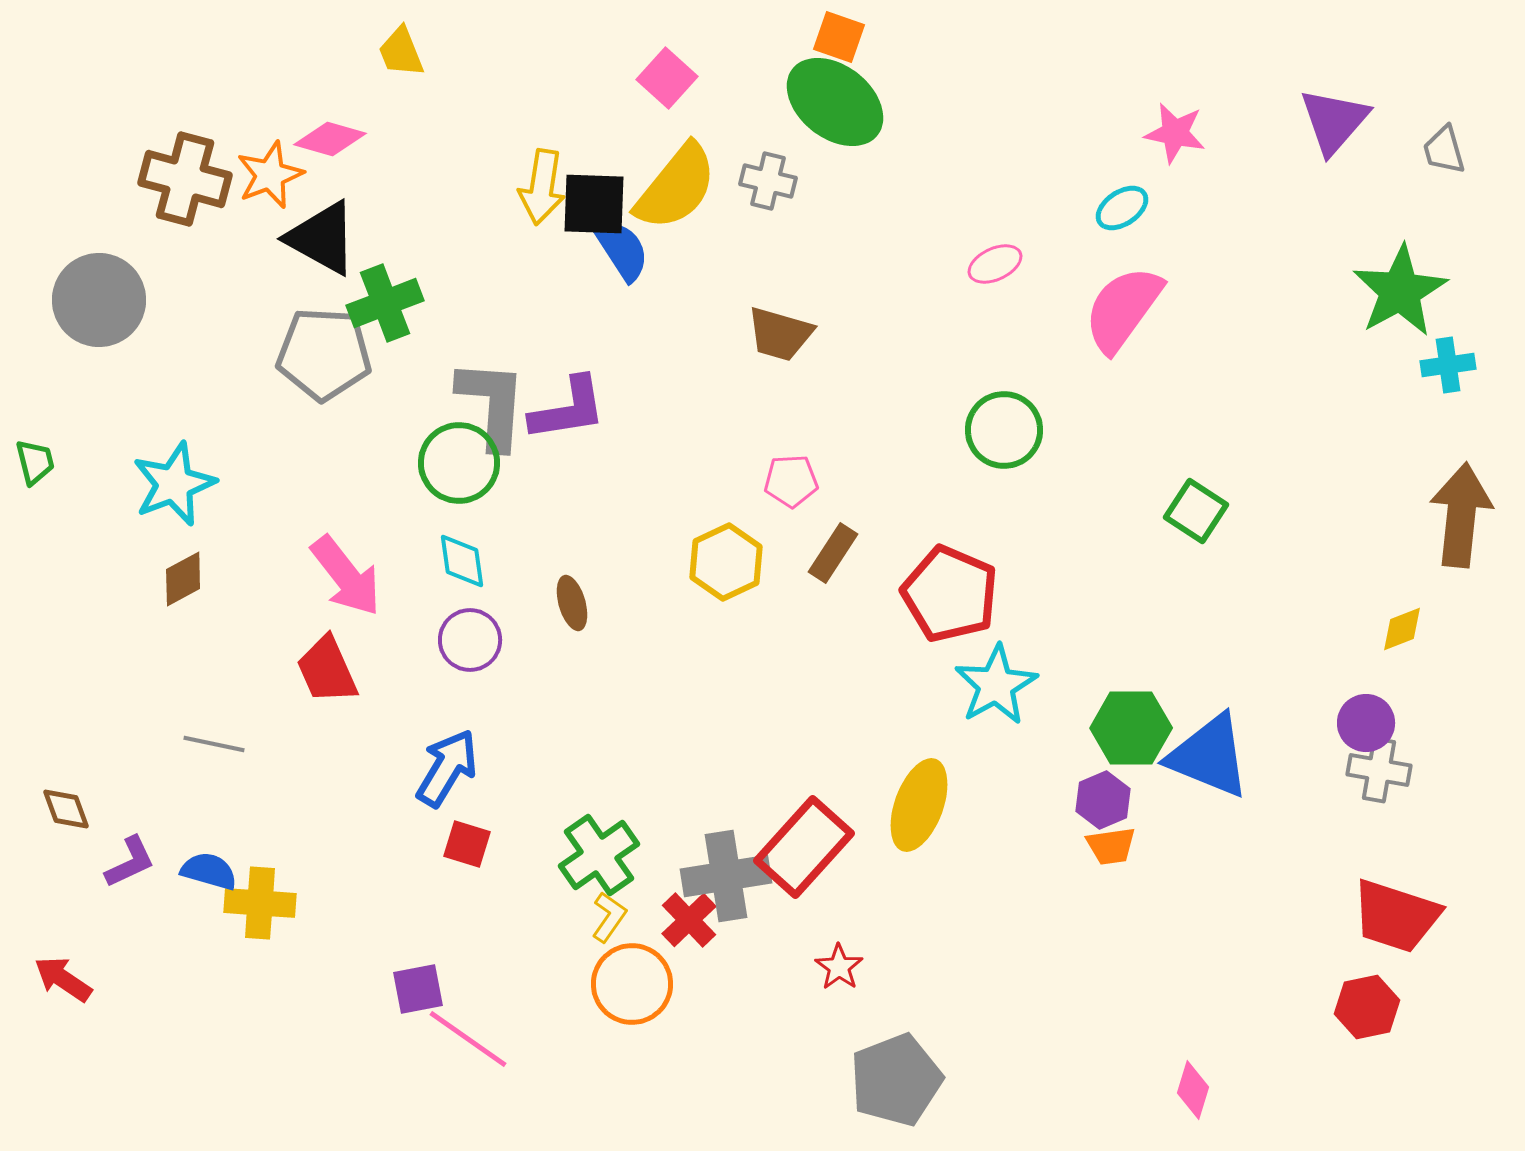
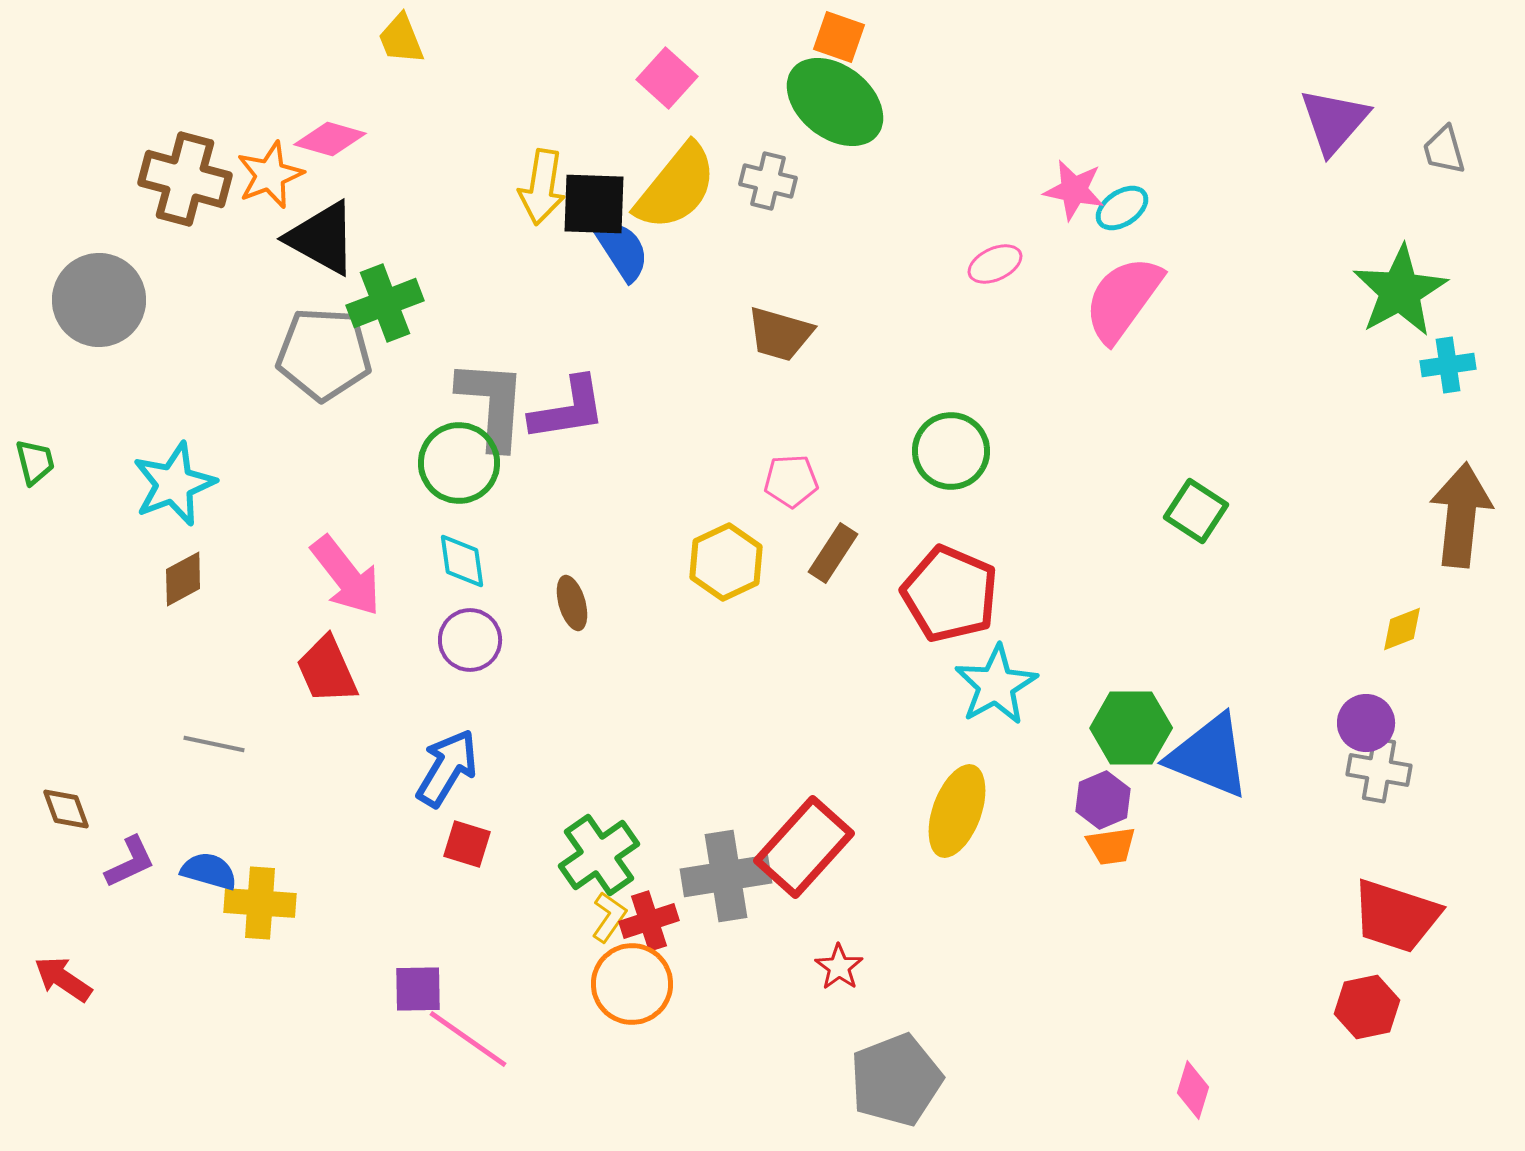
yellow trapezoid at (401, 52): moved 13 px up
pink star at (1175, 133): moved 101 px left, 57 px down
pink semicircle at (1123, 309): moved 10 px up
green circle at (1004, 430): moved 53 px left, 21 px down
yellow ellipse at (919, 805): moved 38 px right, 6 px down
red cross at (689, 920): moved 40 px left, 1 px down; rotated 26 degrees clockwise
purple square at (418, 989): rotated 10 degrees clockwise
